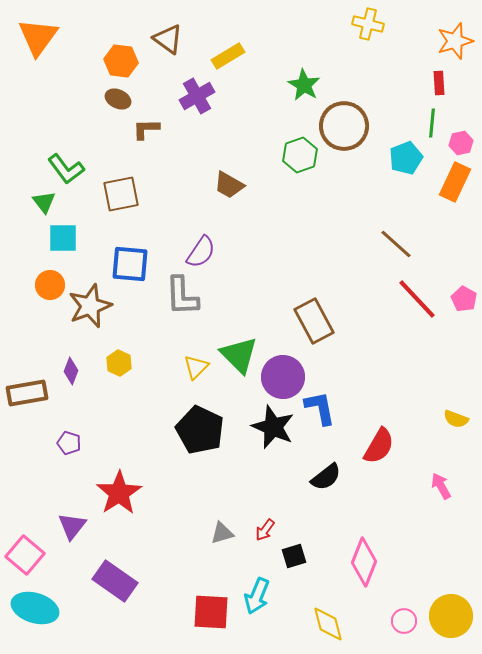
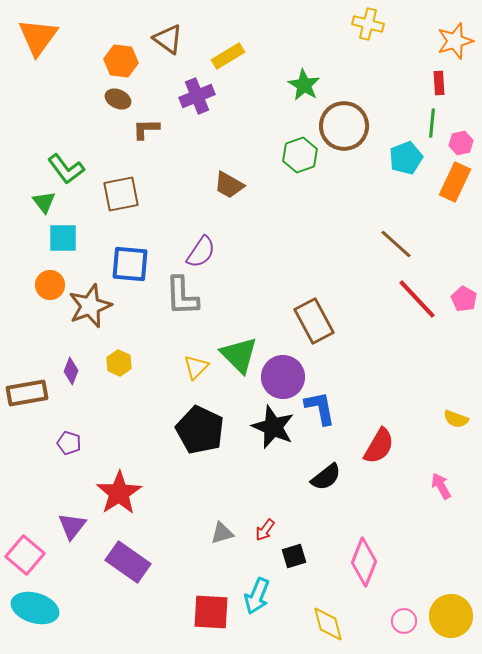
purple cross at (197, 96): rotated 8 degrees clockwise
purple rectangle at (115, 581): moved 13 px right, 19 px up
